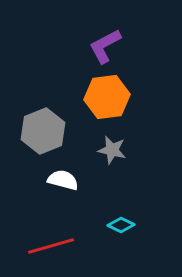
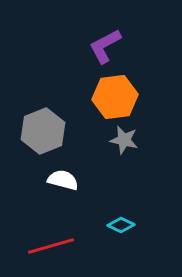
orange hexagon: moved 8 px right
gray star: moved 12 px right, 10 px up
